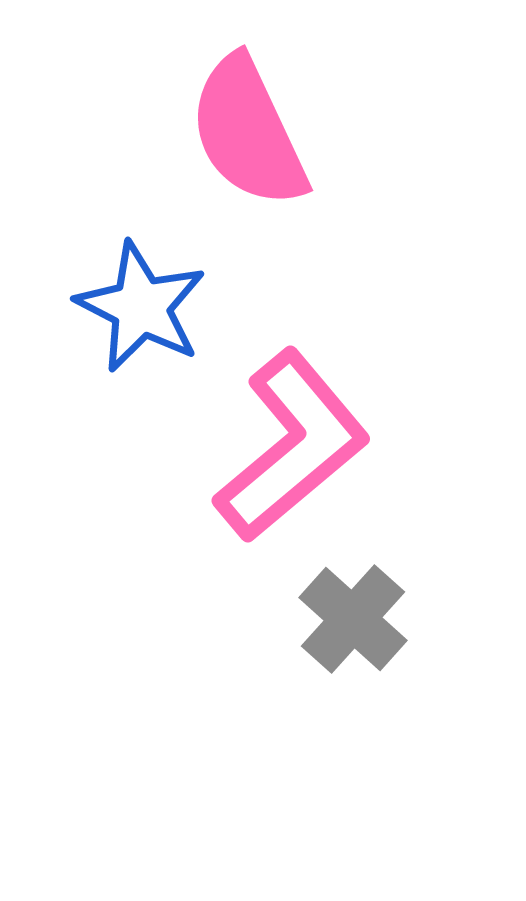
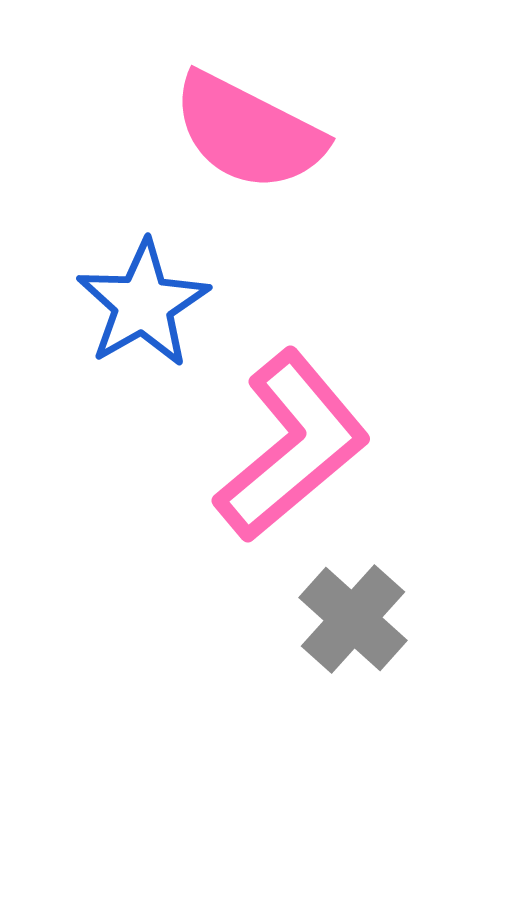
pink semicircle: rotated 38 degrees counterclockwise
blue star: moved 2 px right, 3 px up; rotated 15 degrees clockwise
